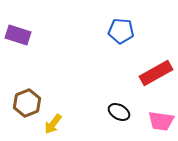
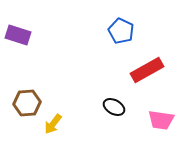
blue pentagon: rotated 20 degrees clockwise
red rectangle: moved 9 px left, 3 px up
brown hexagon: rotated 16 degrees clockwise
black ellipse: moved 5 px left, 5 px up
pink trapezoid: moved 1 px up
